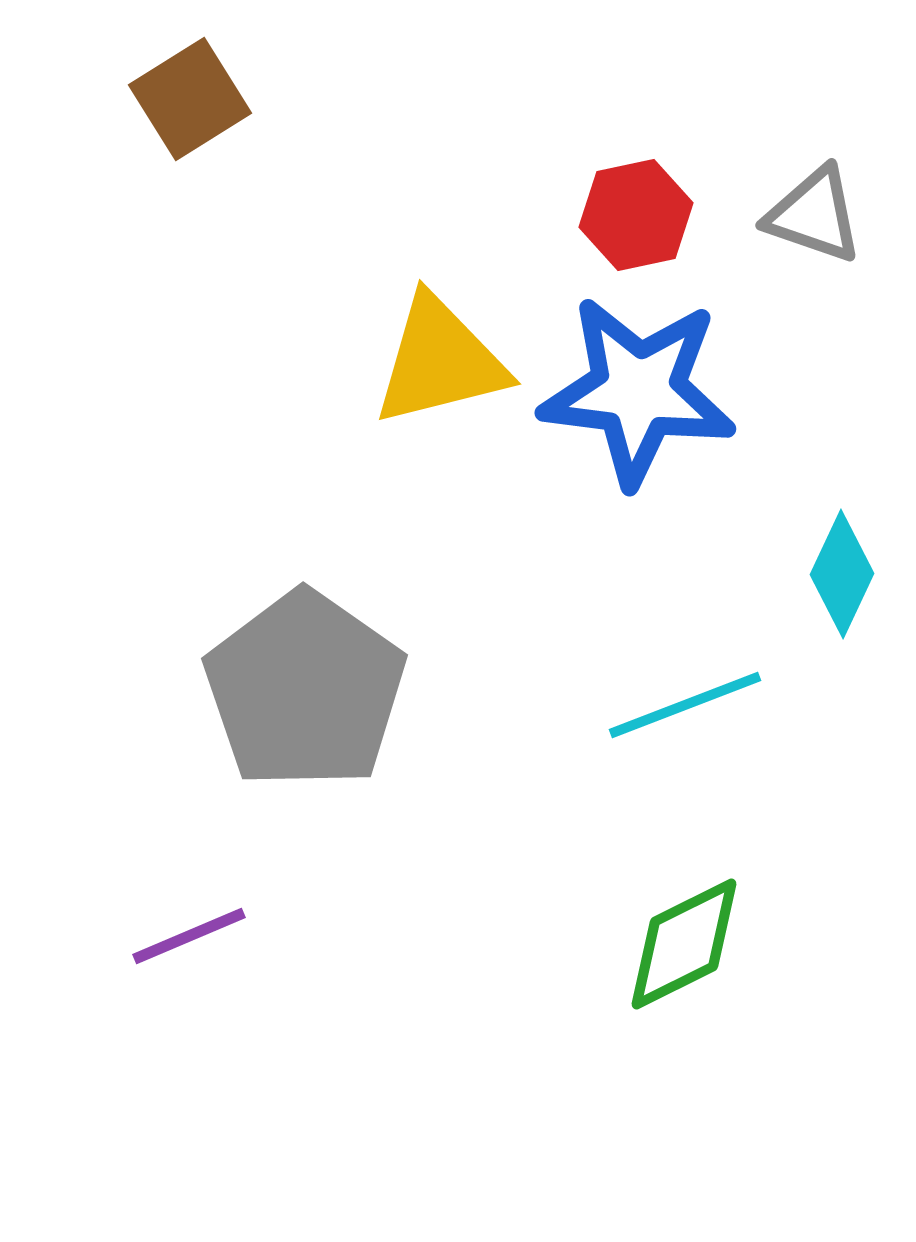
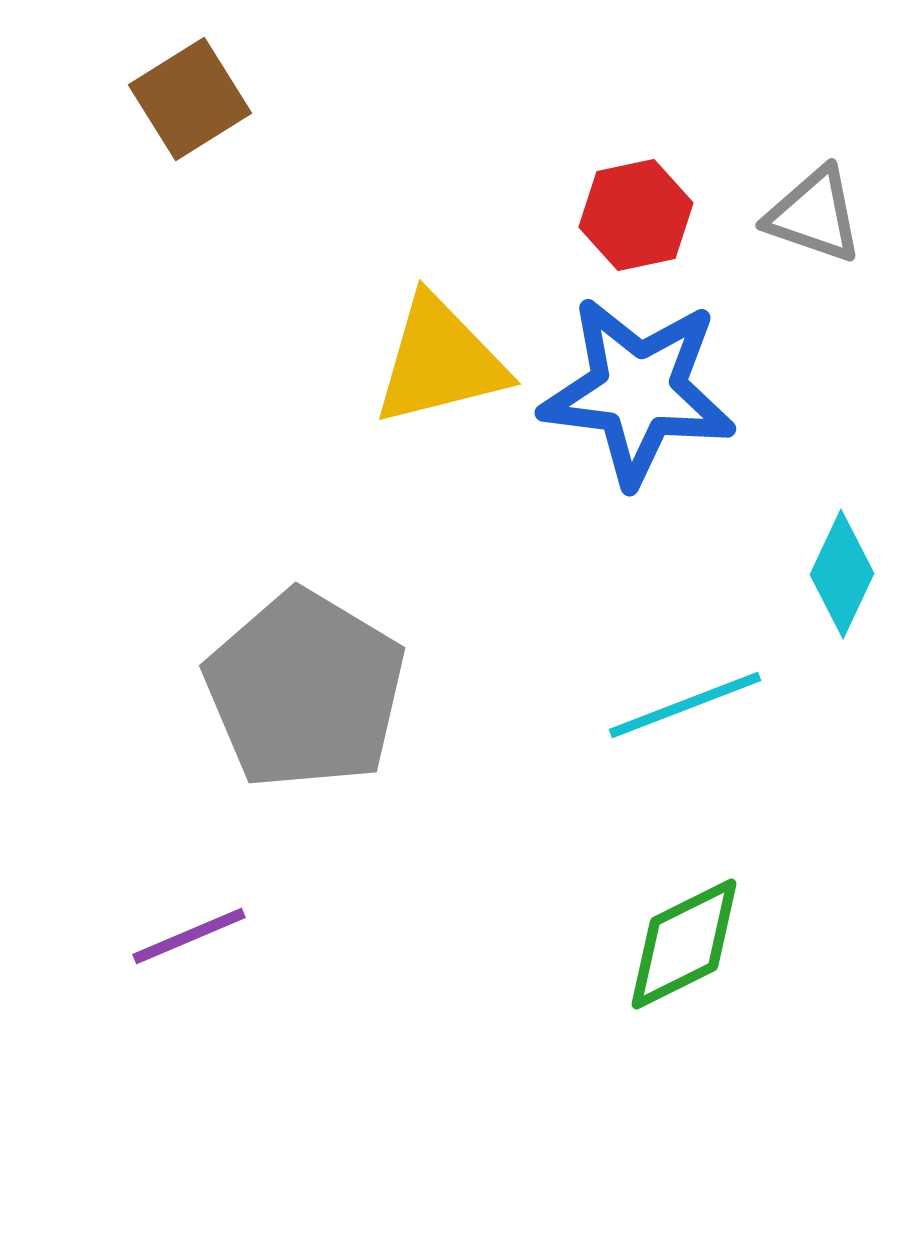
gray pentagon: rotated 4 degrees counterclockwise
